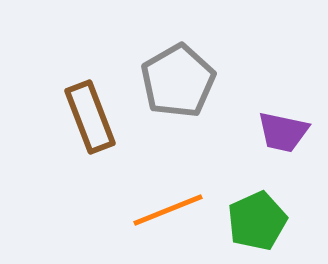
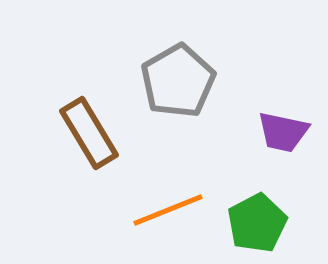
brown rectangle: moved 1 px left, 16 px down; rotated 10 degrees counterclockwise
green pentagon: moved 2 px down; rotated 4 degrees counterclockwise
